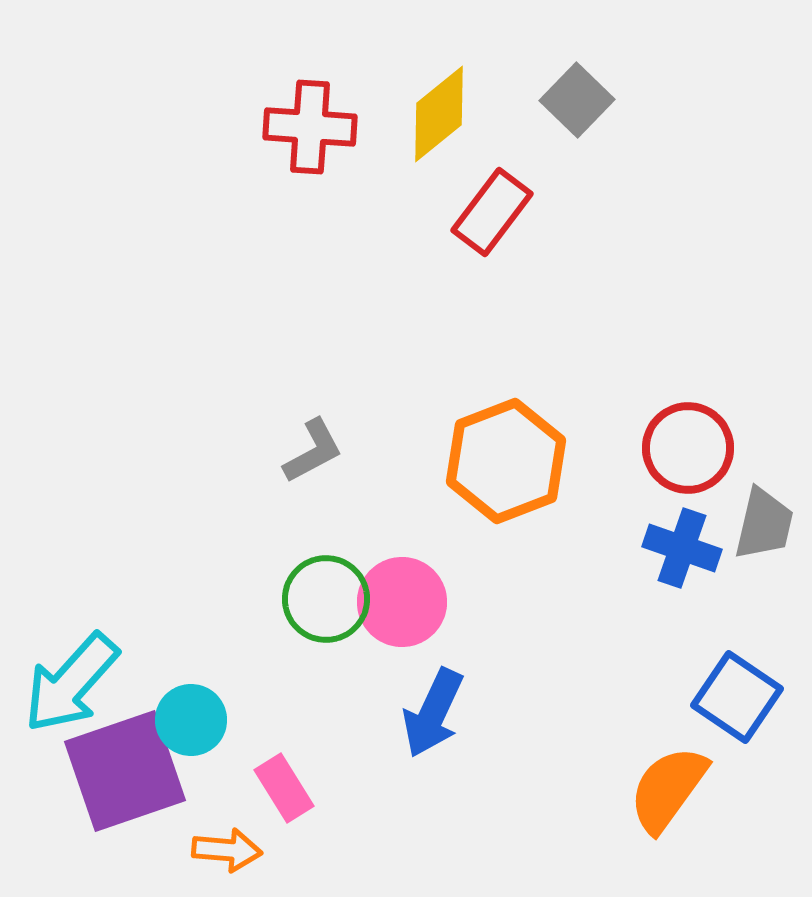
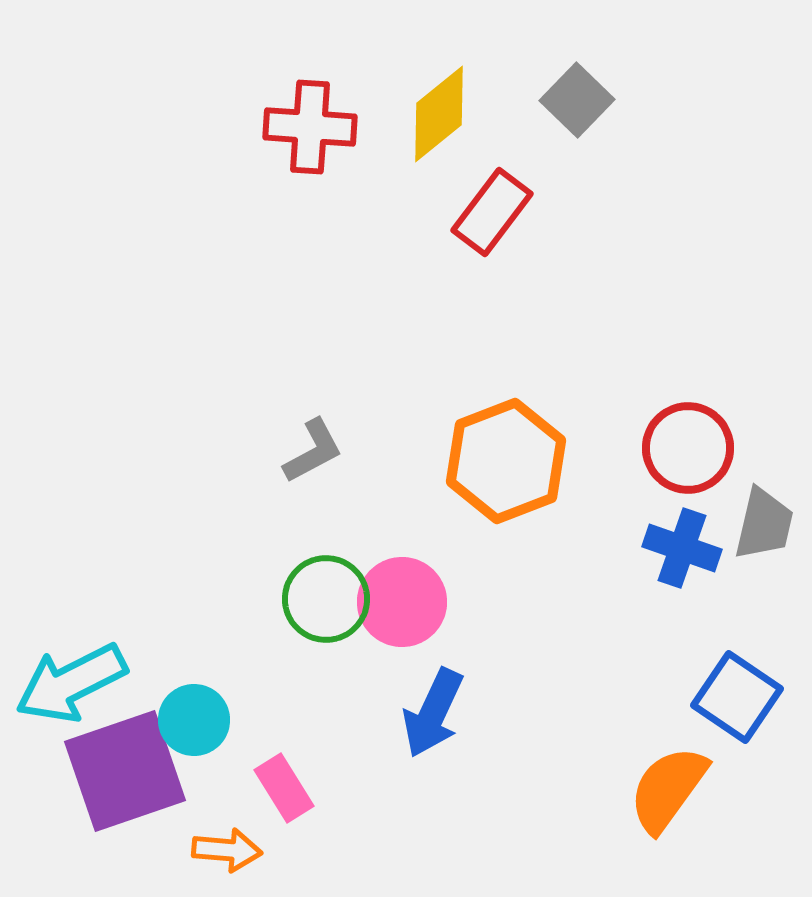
cyan arrow: rotated 21 degrees clockwise
cyan circle: moved 3 px right
